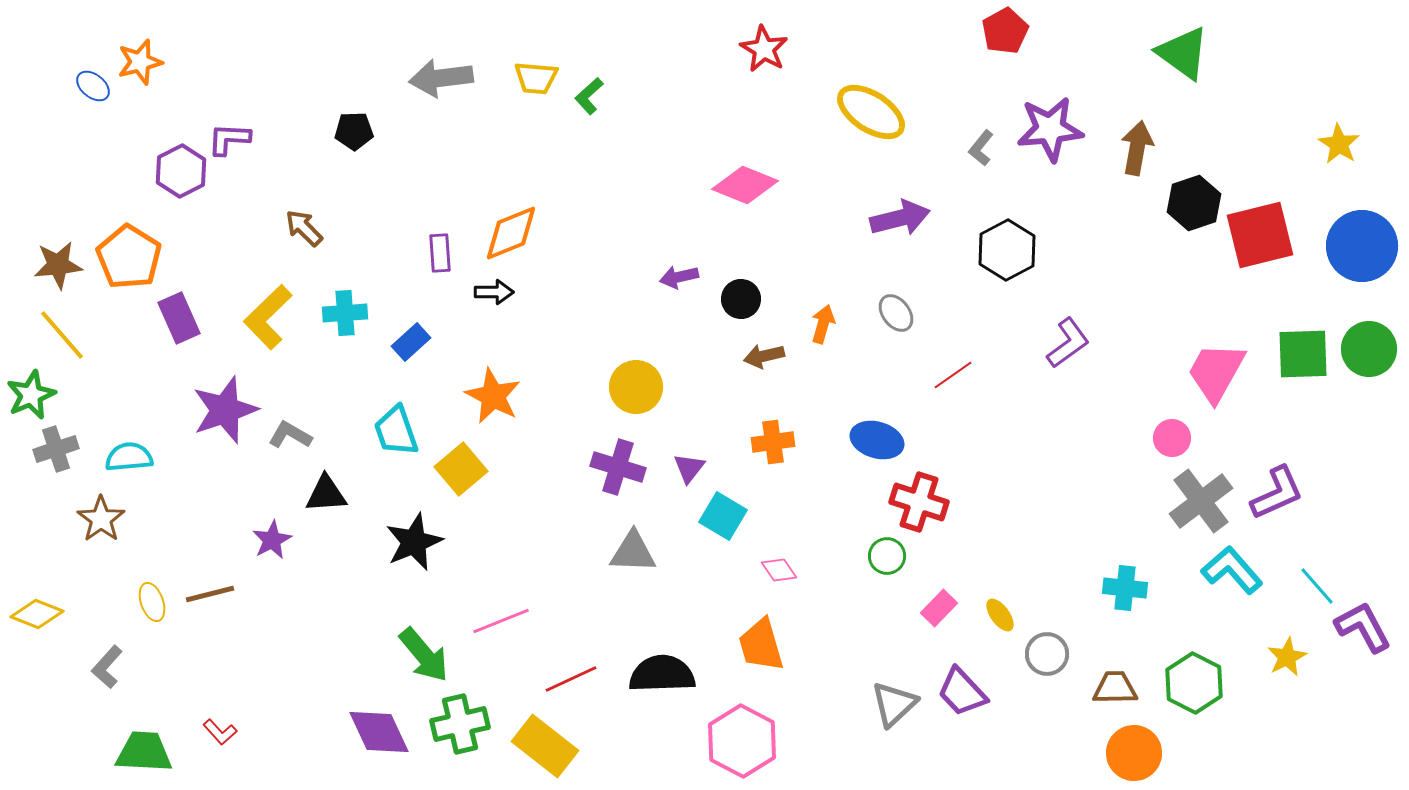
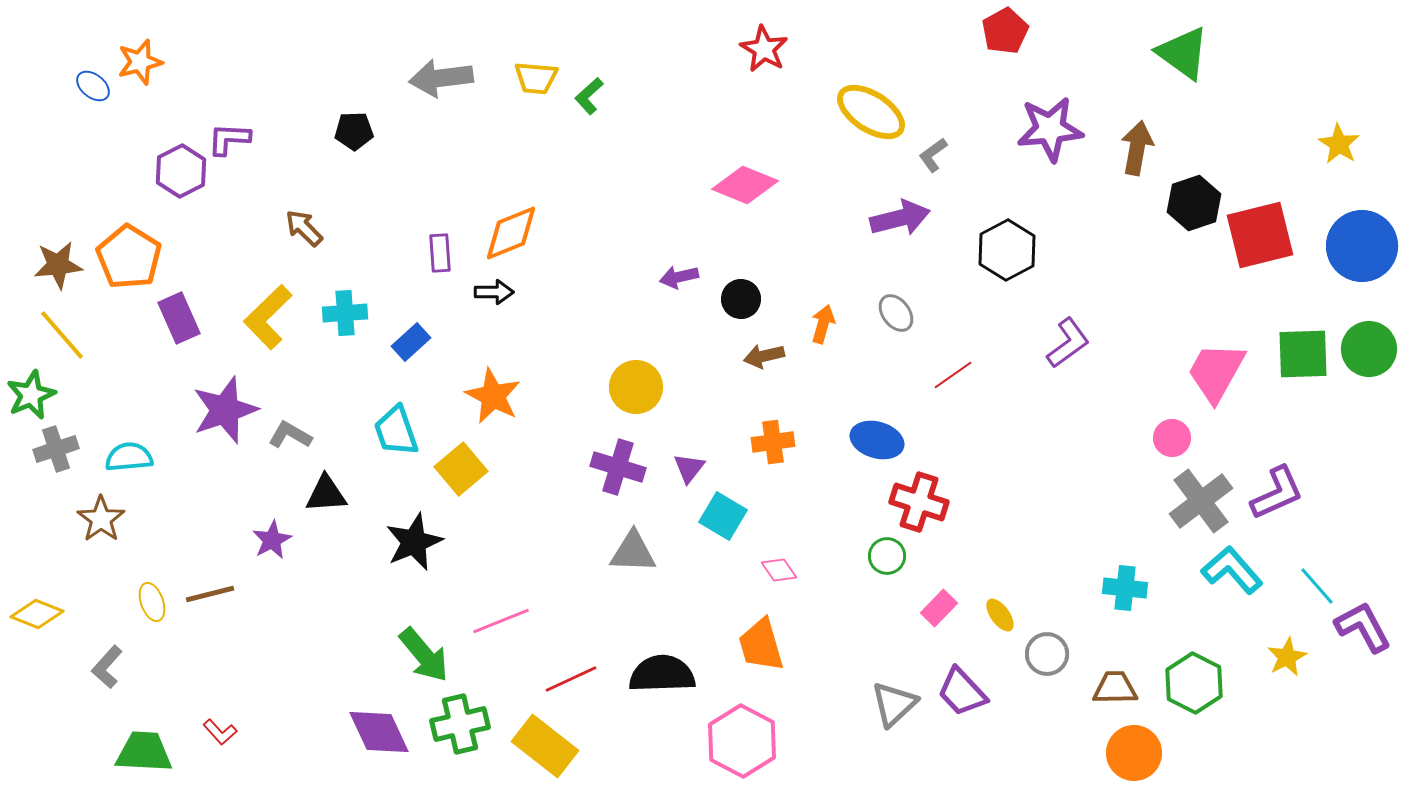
gray L-shape at (981, 148): moved 48 px left, 7 px down; rotated 15 degrees clockwise
